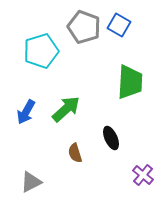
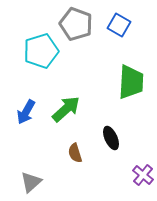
gray pentagon: moved 8 px left, 3 px up
green trapezoid: moved 1 px right
gray triangle: rotated 15 degrees counterclockwise
